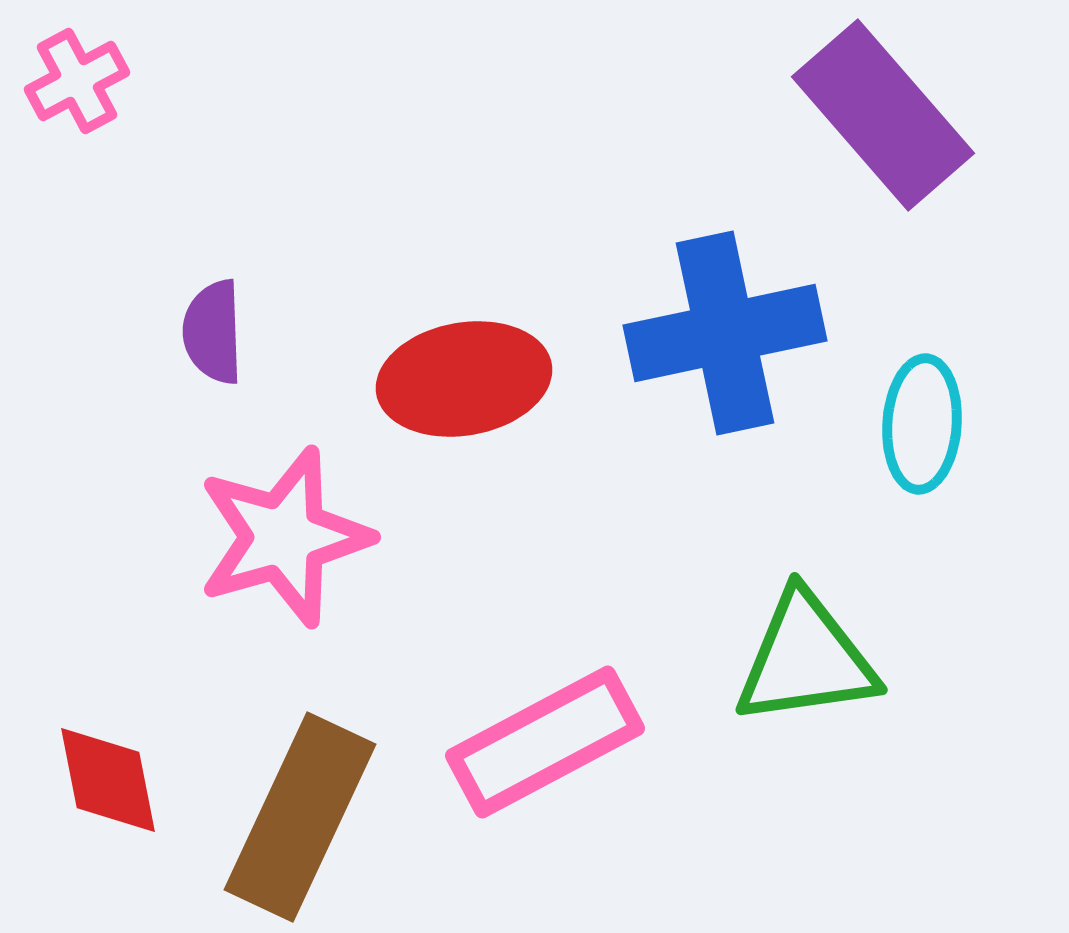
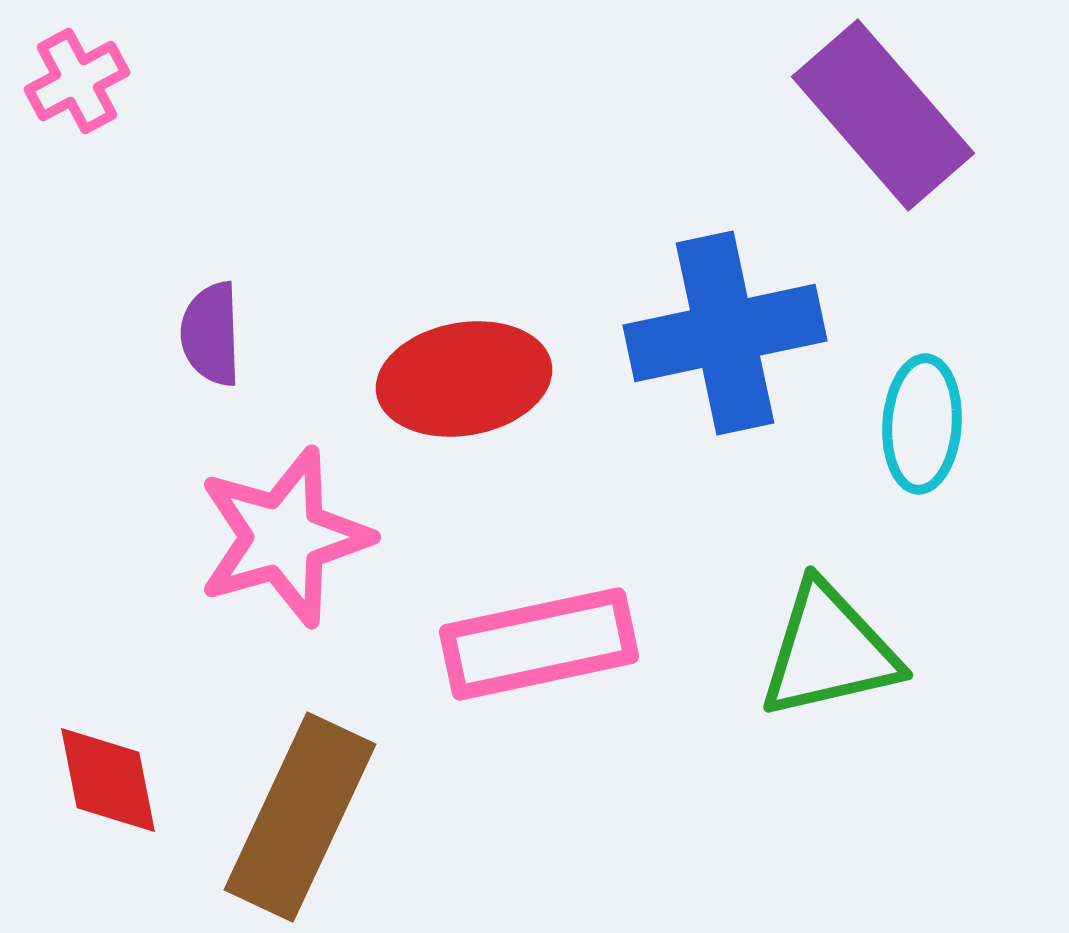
purple semicircle: moved 2 px left, 2 px down
green triangle: moved 23 px right, 8 px up; rotated 5 degrees counterclockwise
pink rectangle: moved 6 px left, 98 px up; rotated 16 degrees clockwise
